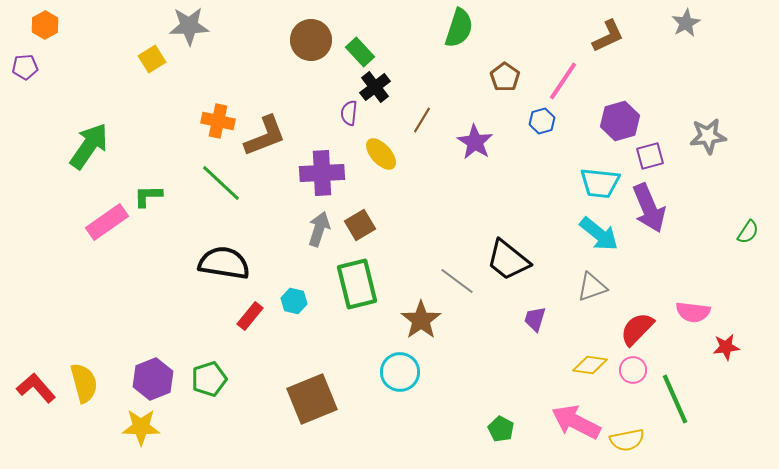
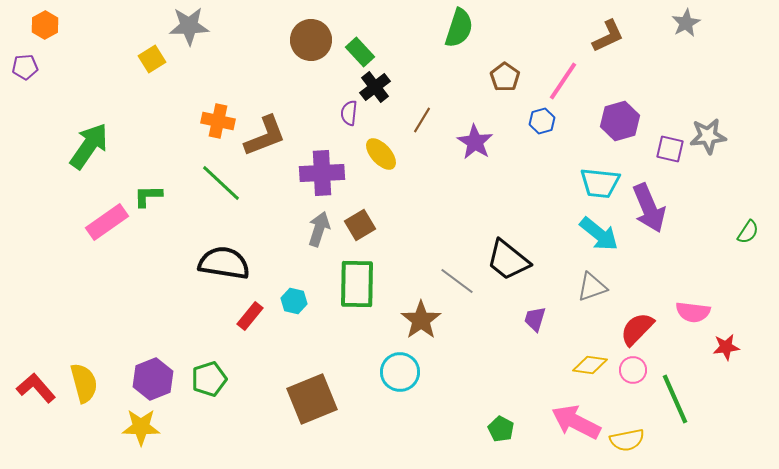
purple square at (650, 156): moved 20 px right, 7 px up; rotated 28 degrees clockwise
green rectangle at (357, 284): rotated 15 degrees clockwise
